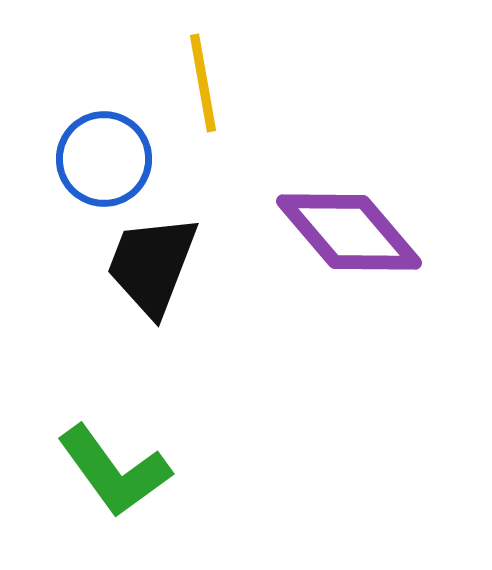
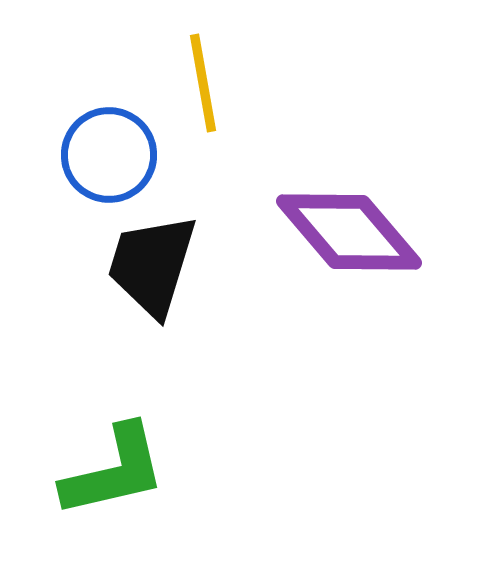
blue circle: moved 5 px right, 4 px up
black trapezoid: rotated 4 degrees counterclockwise
green L-shape: rotated 67 degrees counterclockwise
